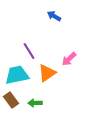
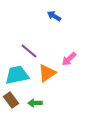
purple line: rotated 18 degrees counterclockwise
